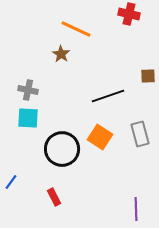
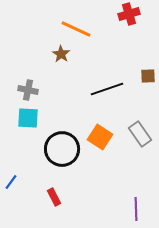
red cross: rotated 30 degrees counterclockwise
black line: moved 1 px left, 7 px up
gray rectangle: rotated 20 degrees counterclockwise
